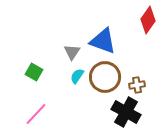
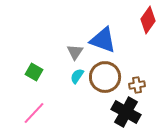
blue triangle: moved 1 px up
gray triangle: moved 3 px right
pink line: moved 2 px left, 1 px up
